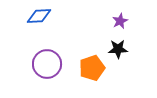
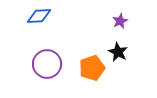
black star: moved 3 px down; rotated 30 degrees clockwise
